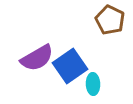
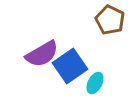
purple semicircle: moved 5 px right, 4 px up
cyan ellipse: moved 2 px right, 1 px up; rotated 30 degrees clockwise
